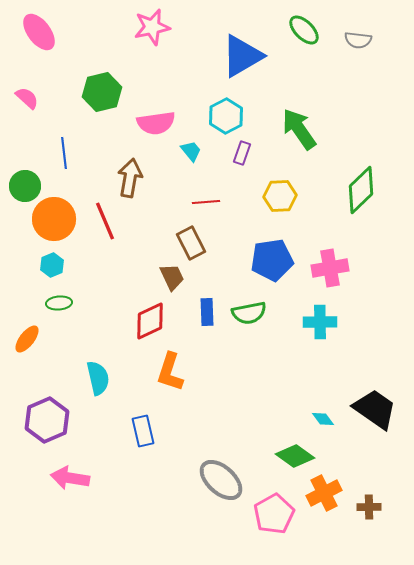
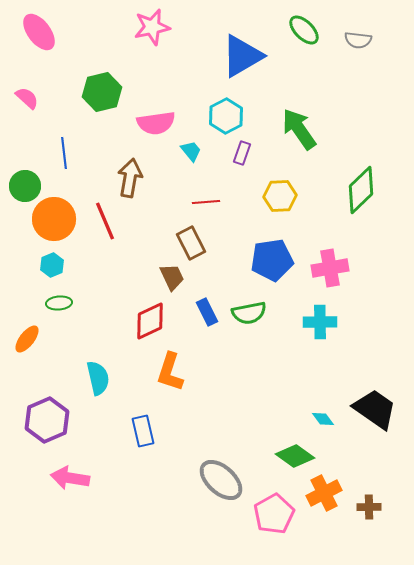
blue rectangle at (207, 312): rotated 24 degrees counterclockwise
